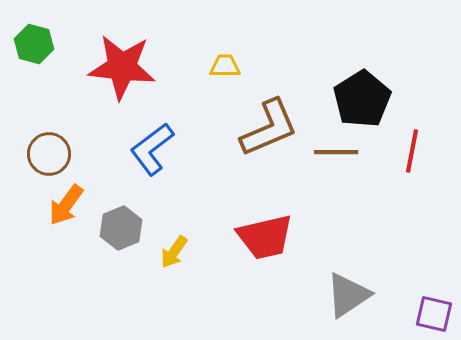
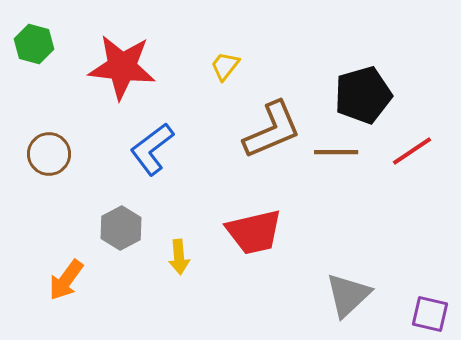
yellow trapezoid: rotated 52 degrees counterclockwise
black pentagon: moved 1 px right, 4 px up; rotated 16 degrees clockwise
brown L-shape: moved 3 px right, 2 px down
red line: rotated 45 degrees clockwise
orange arrow: moved 75 px down
gray hexagon: rotated 6 degrees counterclockwise
red trapezoid: moved 11 px left, 5 px up
yellow arrow: moved 5 px right, 5 px down; rotated 40 degrees counterclockwise
gray triangle: rotated 9 degrees counterclockwise
purple square: moved 4 px left
